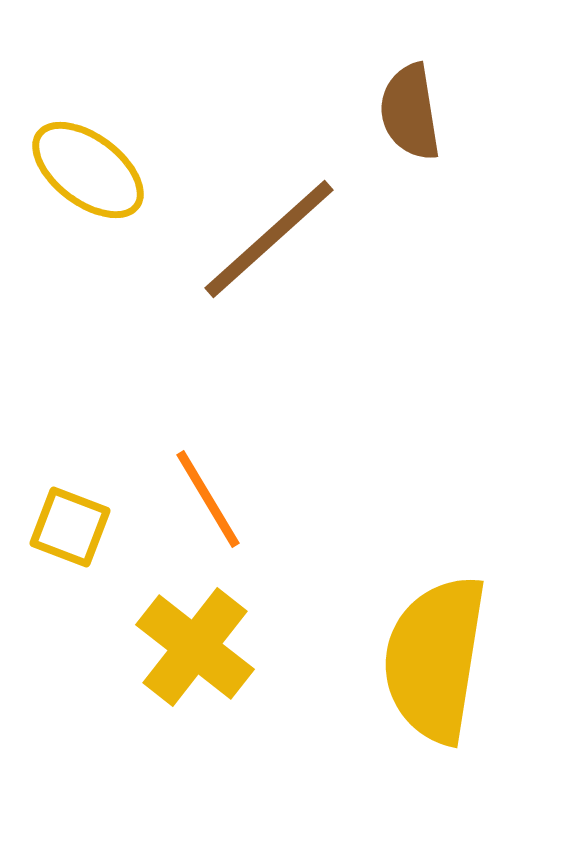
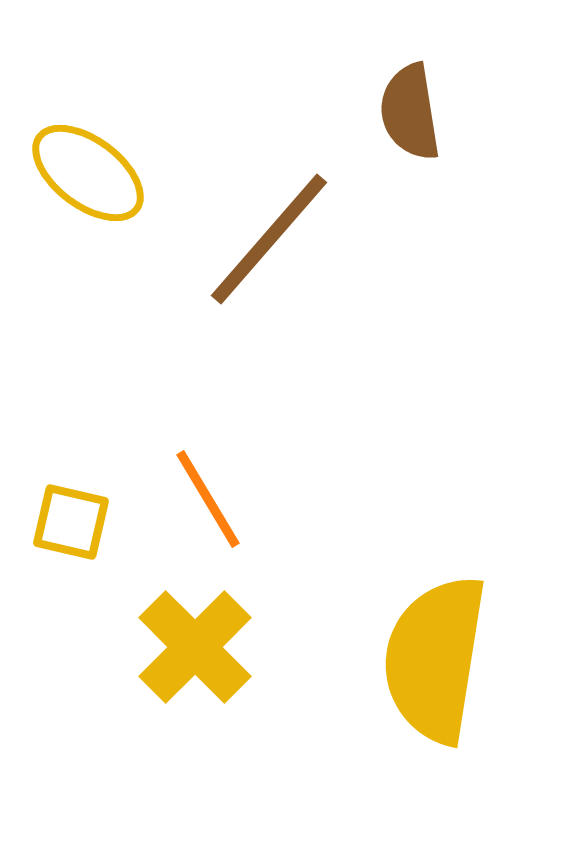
yellow ellipse: moved 3 px down
brown line: rotated 7 degrees counterclockwise
yellow square: moved 1 px right, 5 px up; rotated 8 degrees counterclockwise
yellow cross: rotated 7 degrees clockwise
